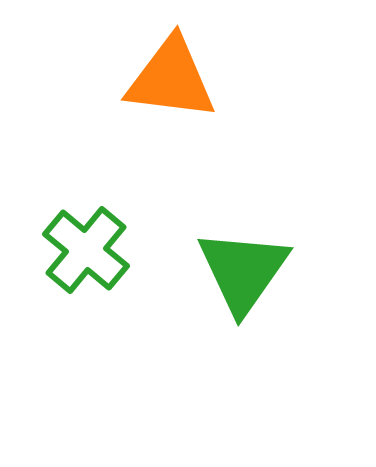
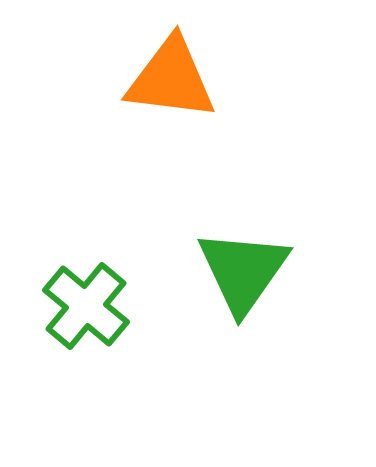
green cross: moved 56 px down
